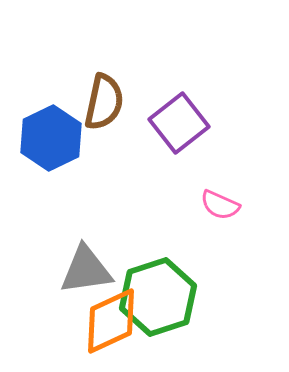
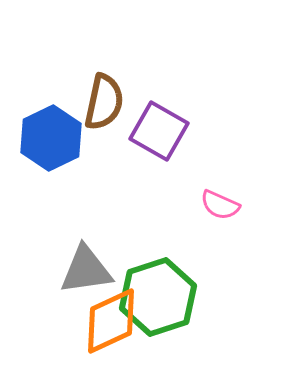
purple square: moved 20 px left, 8 px down; rotated 22 degrees counterclockwise
